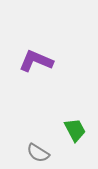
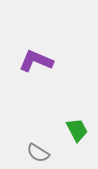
green trapezoid: moved 2 px right
